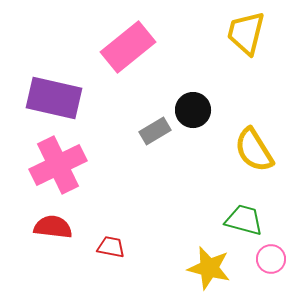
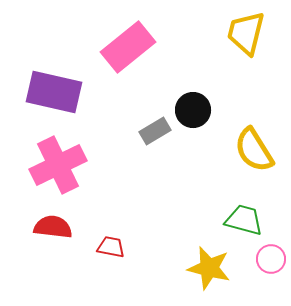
purple rectangle: moved 6 px up
